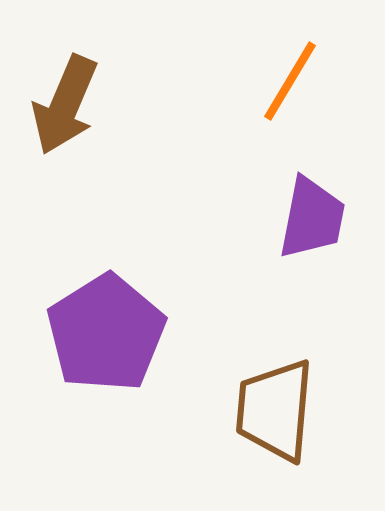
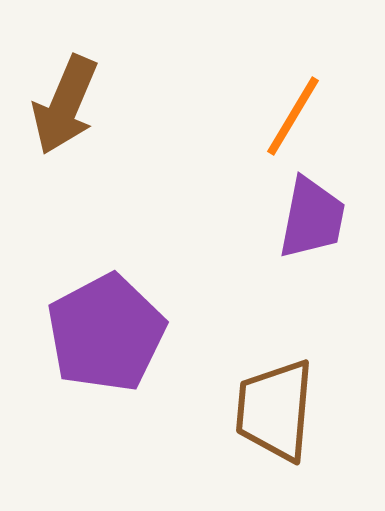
orange line: moved 3 px right, 35 px down
purple pentagon: rotated 4 degrees clockwise
